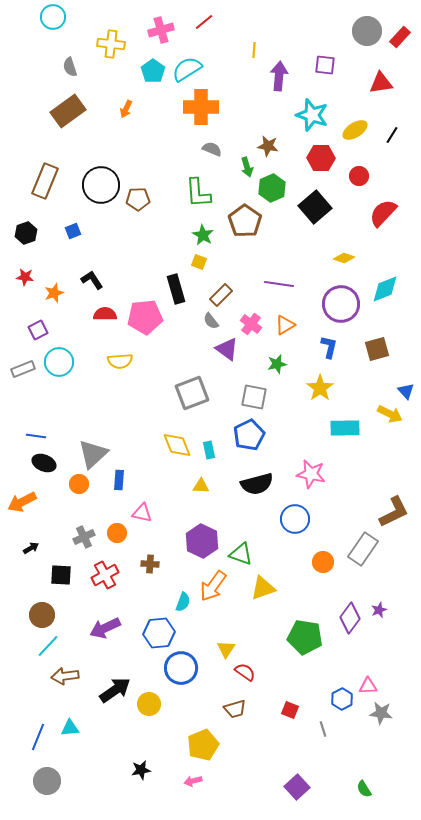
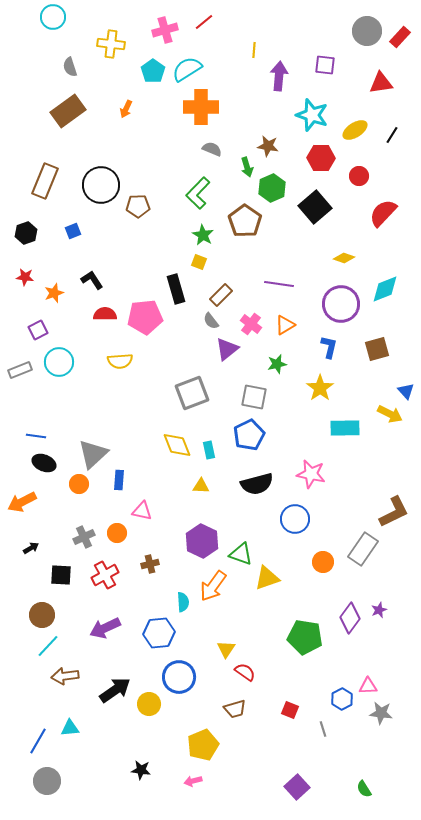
pink cross at (161, 30): moved 4 px right
green L-shape at (198, 193): rotated 48 degrees clockwise
brown pentagon at (138, 199): moved 7 px down
purple triangle at (227, 349): rotated 45 degrees clockwise
gray rectangle at (23, 369): moved 3 px left, 1 px down
pink triangle at (142, 513): moved 2 px up
brown cross at (150, 564): rotated 18 degrees counterclockwise
yellow triangle at (263, 588): moved 4 px right, 10 px up
cyan semicircle at (183, 602): rotated 24 degrees counterclockwise
blue circle at (181, 668): moved 2 px left, 9 px down
blue line at (38, 737): moved 4 px down; rotated 8 degrees clockwise
black star at (141, 770): rotated 18 degrees clockwise
